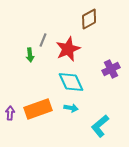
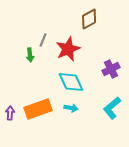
cyan L-shape: moved 12 px right, 18 px up
